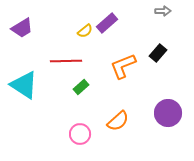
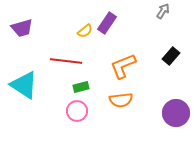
gray arrow: rotated 56 degrees counterclockwise
purple rectangle: rotated 15 degrees counterclockwise
purple trapezoid: rotated 15 degrees clockwise
black rectangle: moved 13 px right, 3 px down
red line: rotated 8 degrees clockwise
green rectangle: rotated 28 degrees clockwise
purple circle: moved 8 px right
orange semicircle: moved 3 px right, 21 px up; rotated 35 degrees clockwise
pink circle: moved 3 px left, 23 px up
